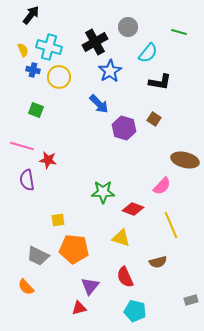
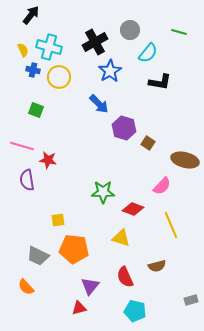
gray circle: moved 2 px right, 3 px down
brown square: moved 6 px left, 24 px down
brown semicircle: moved 1 px left, 4 px down
